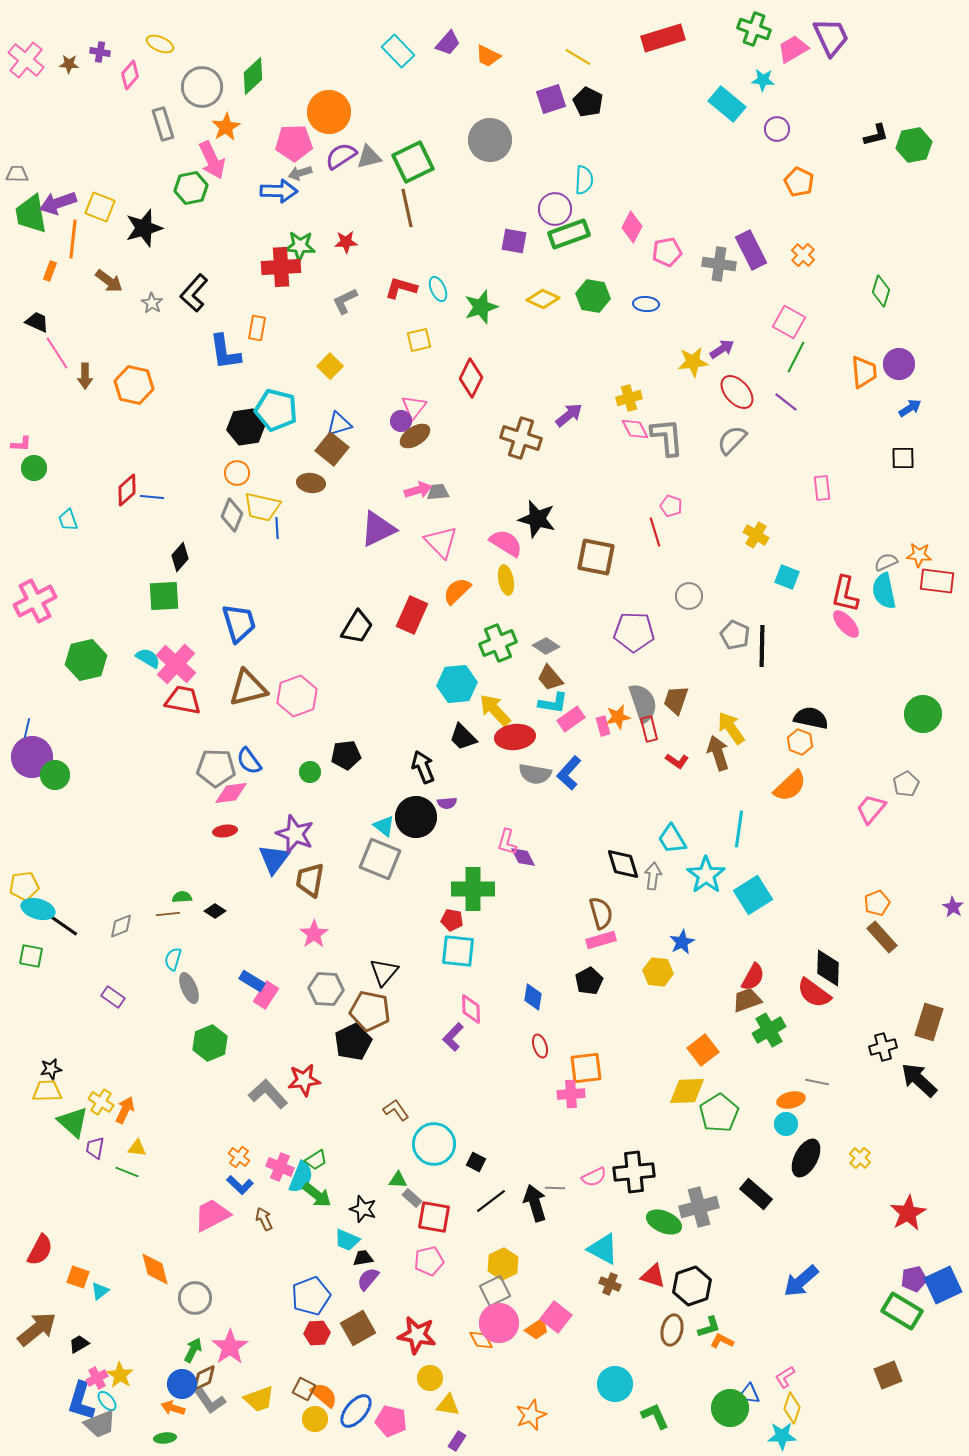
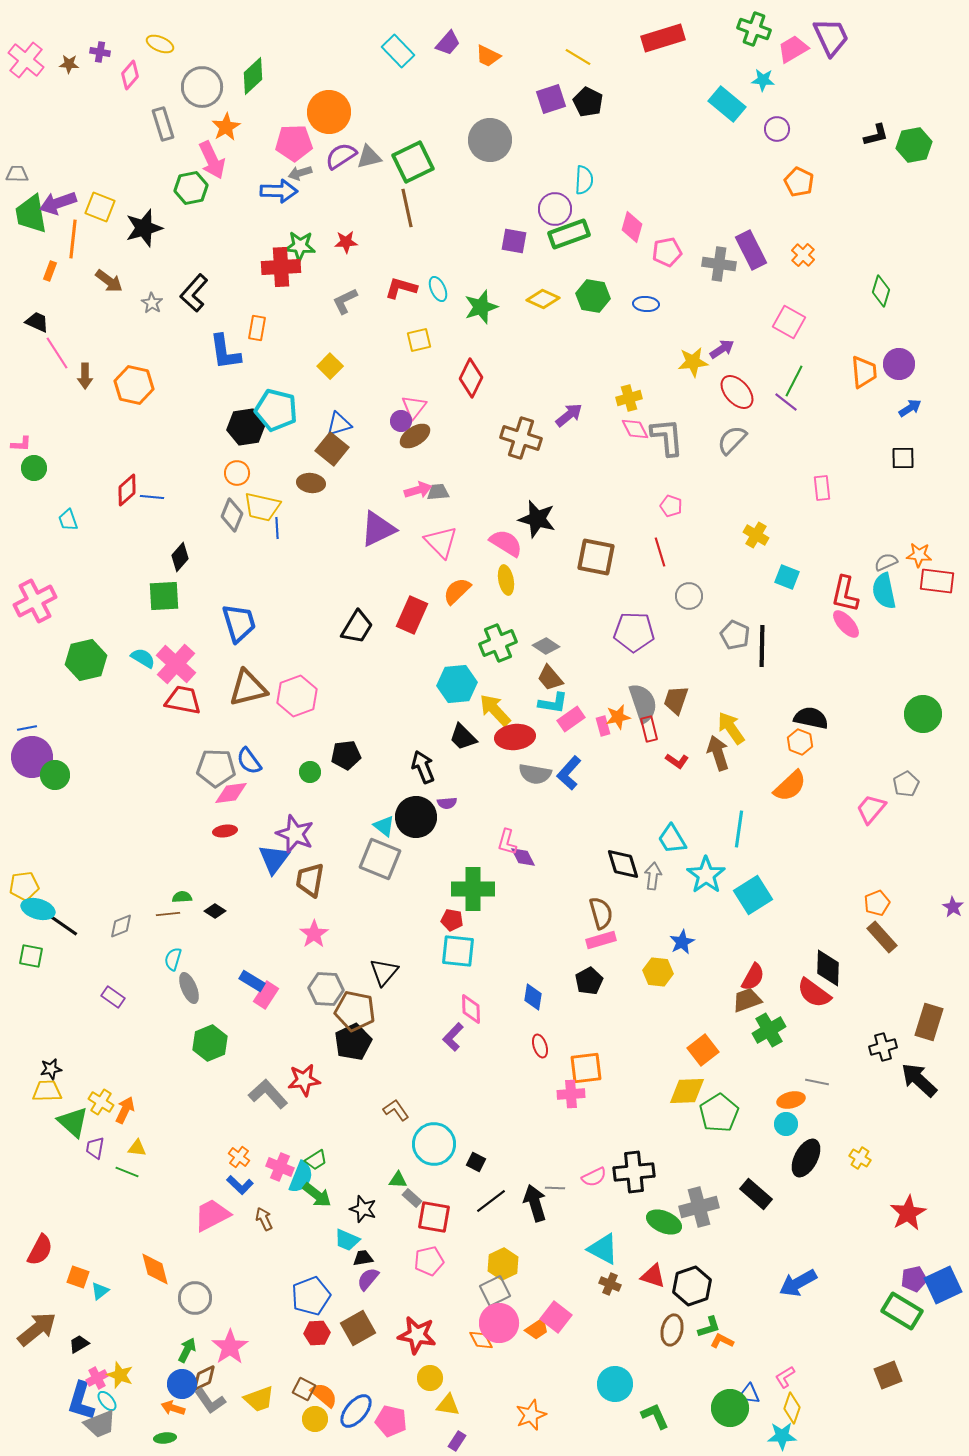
pink diamond at (632, 227): rotated 12 degrees counterclockwise
green line at (796, 357): moved 2 px left, 24 px down
red line at (655, 532): moved 5 px right, 20 px down
cyan semicircle at (148, 658): moved 5 px left
blue line at (27, 728): rotated 66 degrees clockwise
brown pentagon at (370, 1011): moved 15 px left
yellow cross at (860, 1158): rotated 10 degrees counterclockwise
blue arrow at (801, 1281): moved 3 px left, 2 px down; rotated 12 degrees clockwise
green arrow at (193, 1350): moved 6 px left
yellow star at (120, 1375): rotated 12 degrees counterclockwise
